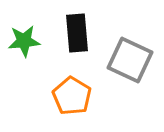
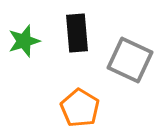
green star: rotated 12 degrees counterclockwise
orange pentagon: moved 8 px right, 12 px down
